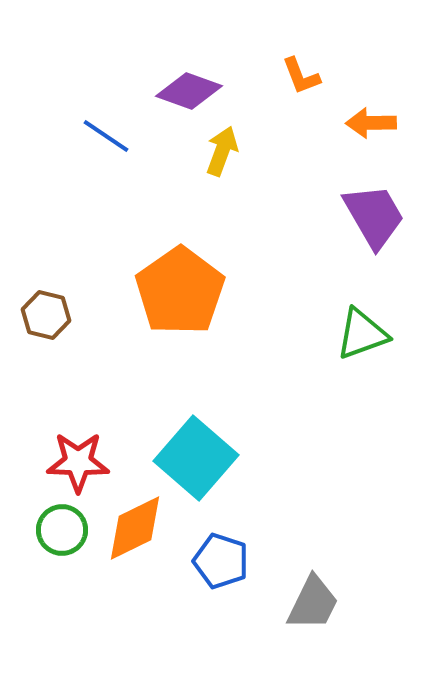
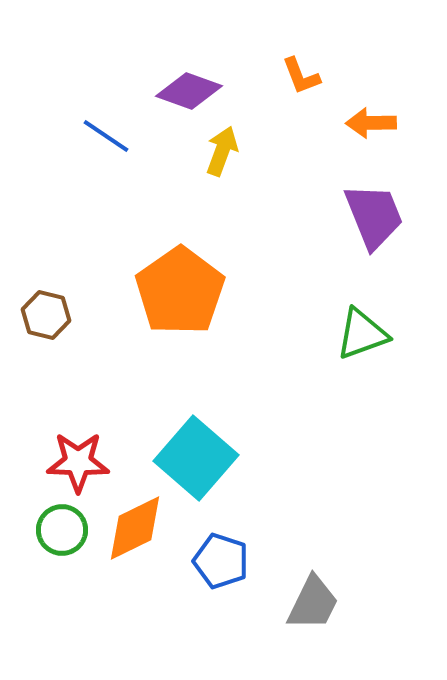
purple trapezoid: rotated 8 degrees clockwise
